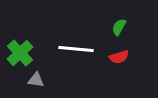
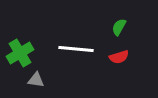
green cross: rotated 12 degrees clockwise
